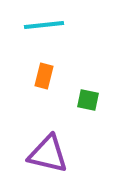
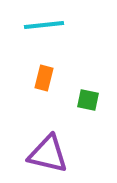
orange rectangle: moved 2 px down
